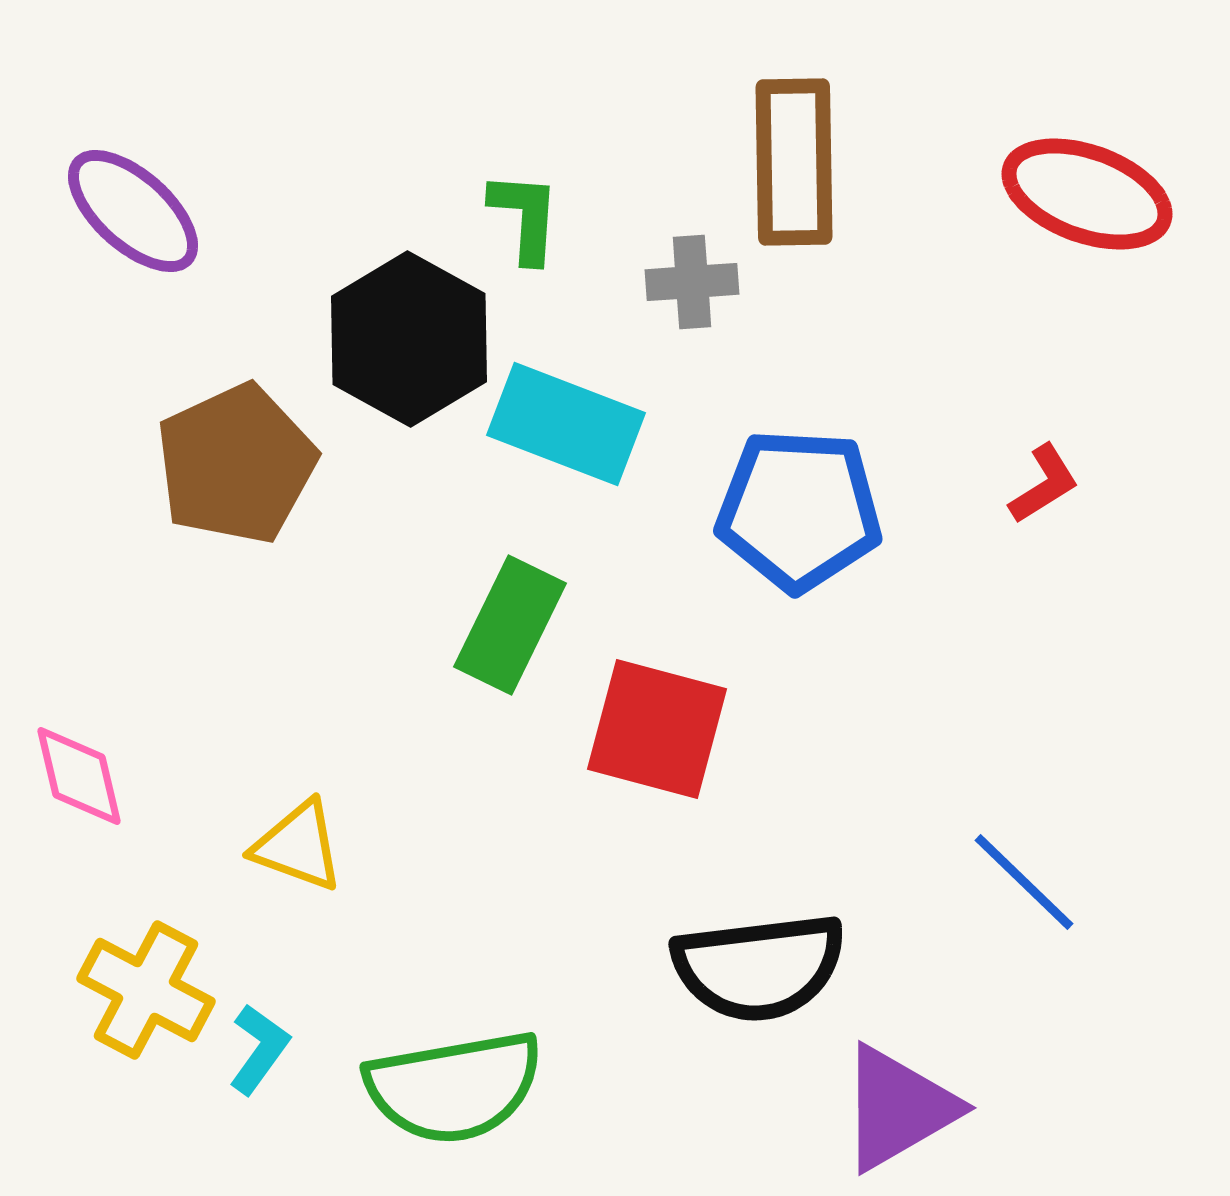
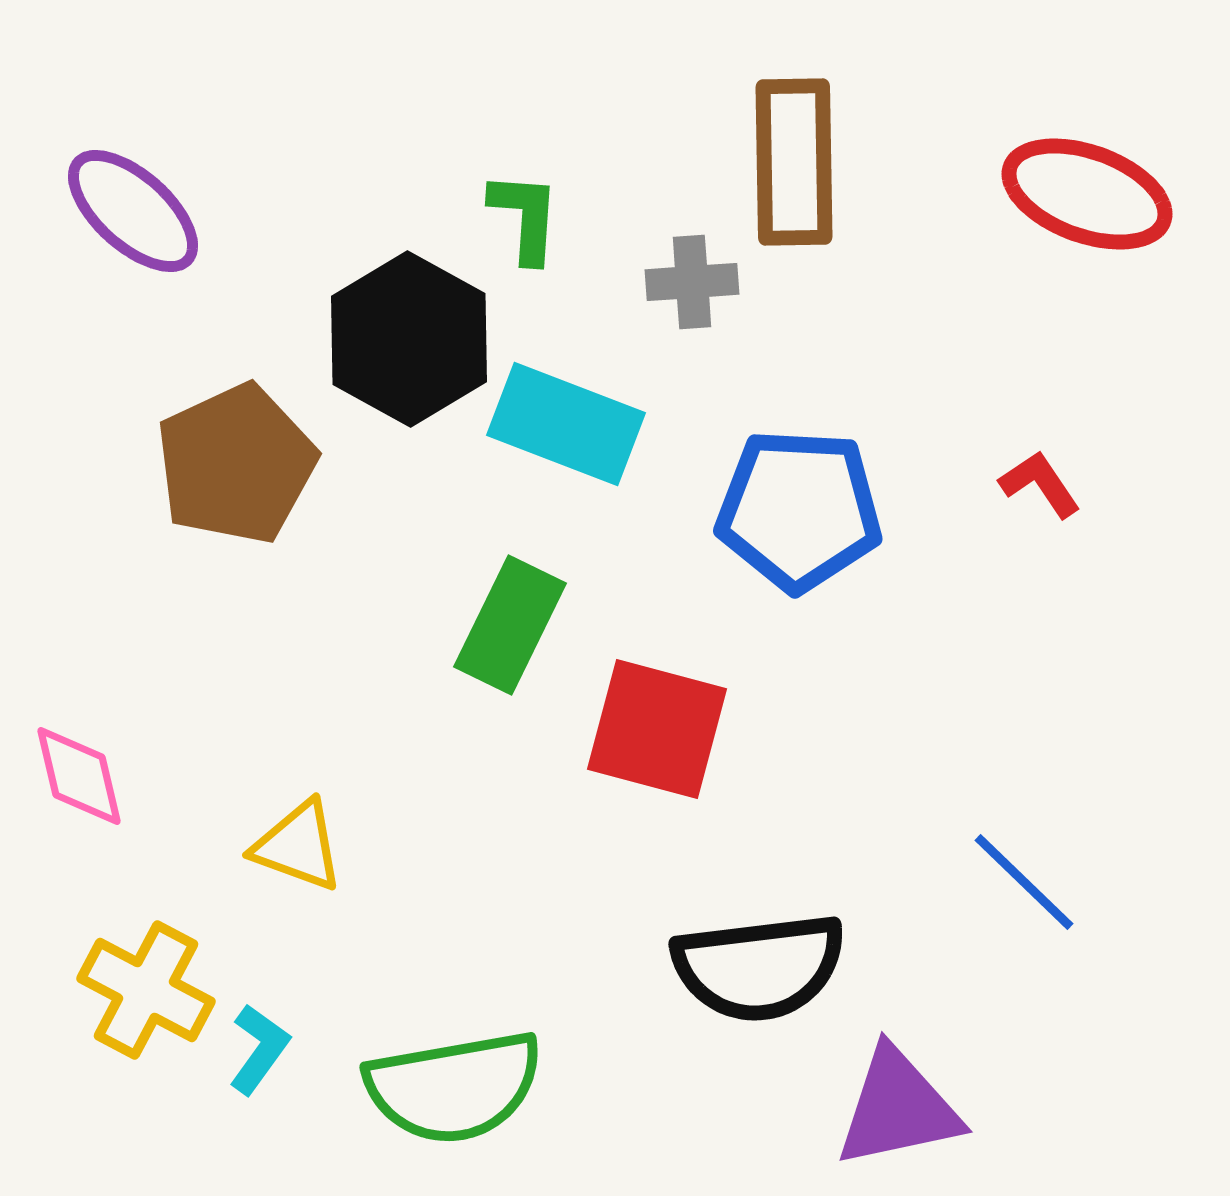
red L-shape: moved 4 px left; rotated 92 degrees counterclockwise
purple triangle: rotated 18 degrees clockwise
